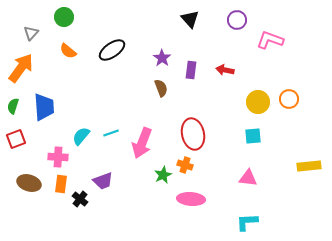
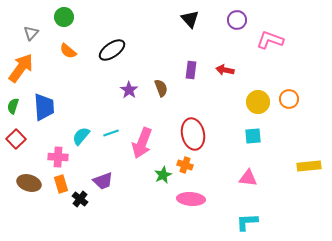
purple star: moved 33 px left, 32 px down
red square: rotated 24 degrees counterclockwise
orange rectangle: rotated 24 degrees counterclockwise
